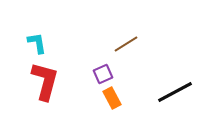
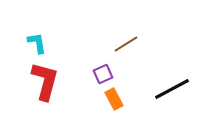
black line: moved 3 px left, 3 px up
orange rectangle: moved 2 px right, 1 px down
